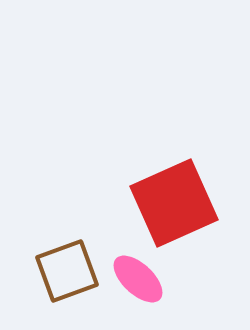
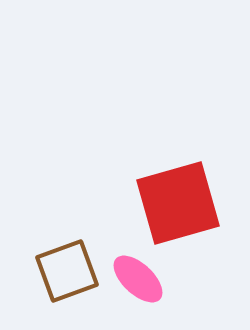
red square: moved 4 px right; rotated 8 degrees clockwise
